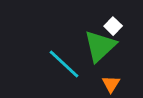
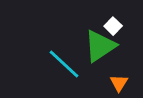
green triangle: rotated 9 degrees clockwise
orange triangle: moved 8 px right, 1 px up
